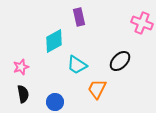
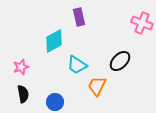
orange trapezoid: moved 3 px up
